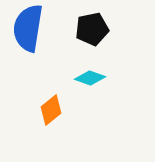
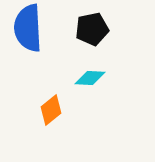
blue semicircle: rotated 12 degrees counterclockwise
cyan diamond: rotated 16 degrees counterclockwise
